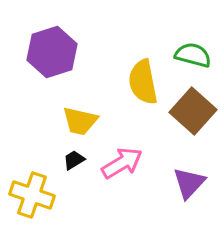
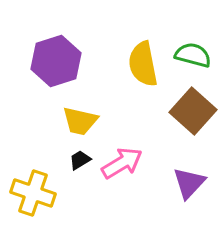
purple hexagon: moved 4 px right, 9 px down
yellow semicircle: moved 18 px up
black trapezoid: moved 6 px right
yellow cross: moved 1 px right, 2 px up
